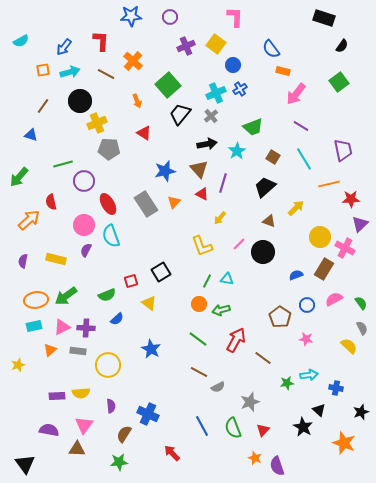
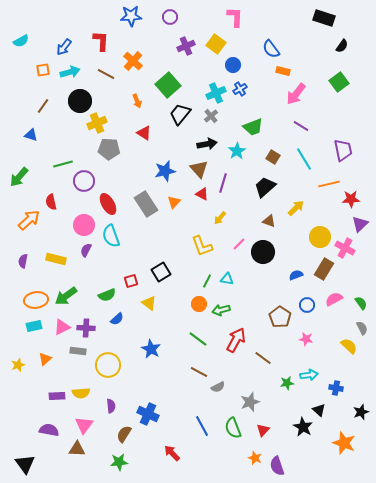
orange triangle at (50, 350): moved 5 px left, 9 px down
